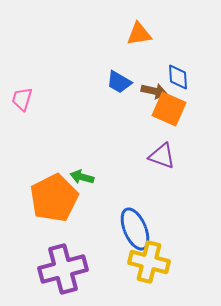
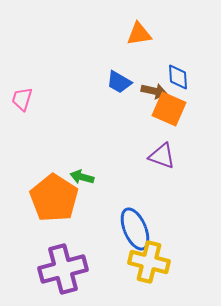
orange pentagon: rotated 12 degrees counterclockwise
